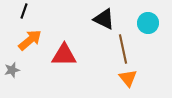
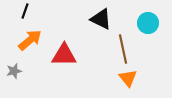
black line: moved 1 px right
black triangle: moved 3 px left
gray star: moved 2 px right, 1 px down
